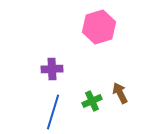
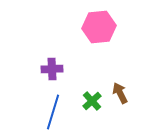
pink hexagon: rotated 12 degrees clockwise
green cross: rotated 18 degrees counterclockwise
